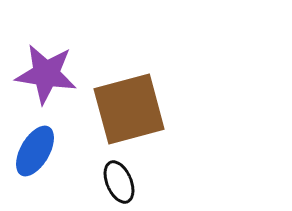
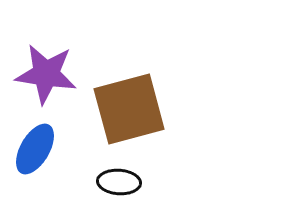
blue ellipse: moved 2 px up
black ellipse: rotated 63 degrees counterclockwise
